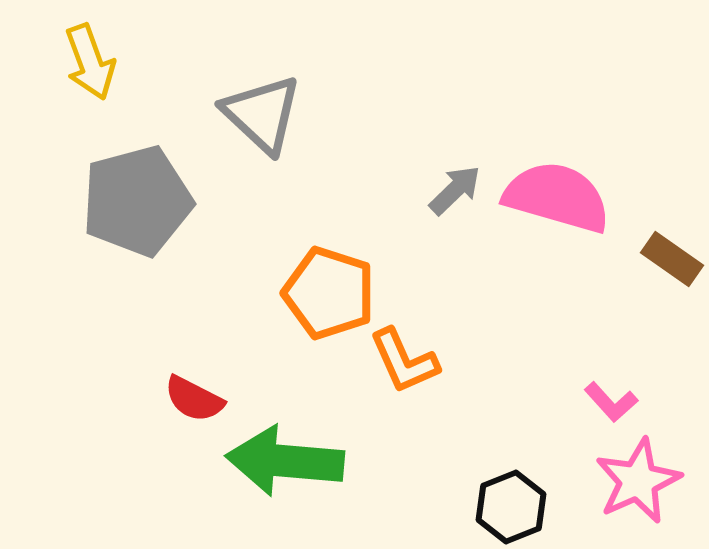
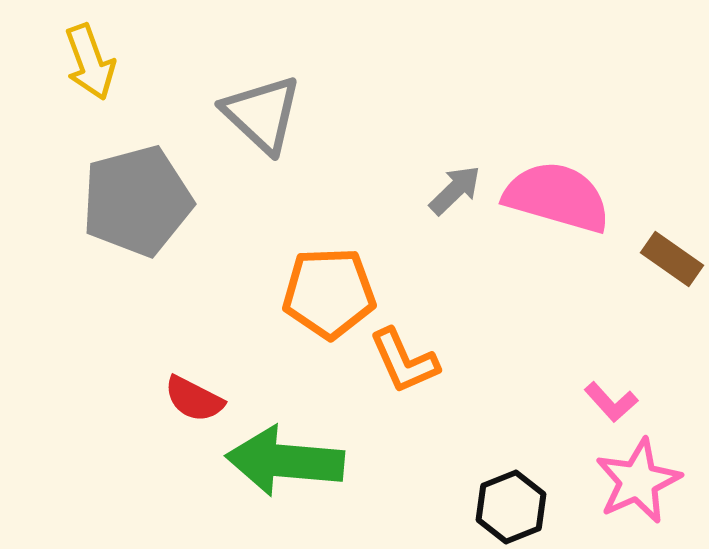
orange pentagon: rotated 20 degrees counterclockwise
